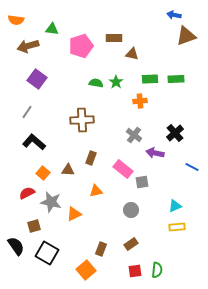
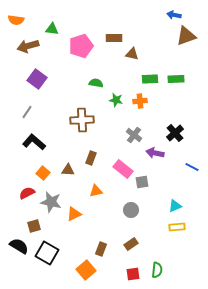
green star at (116, 82): moved 18 px down; rotated 24 degrees counterclockwise
black semicircle at (16, 246): moved 3 px right; rotated 24 degrees counterclockwise
red square at (135, 271): moved 2 px left, 3 px down
